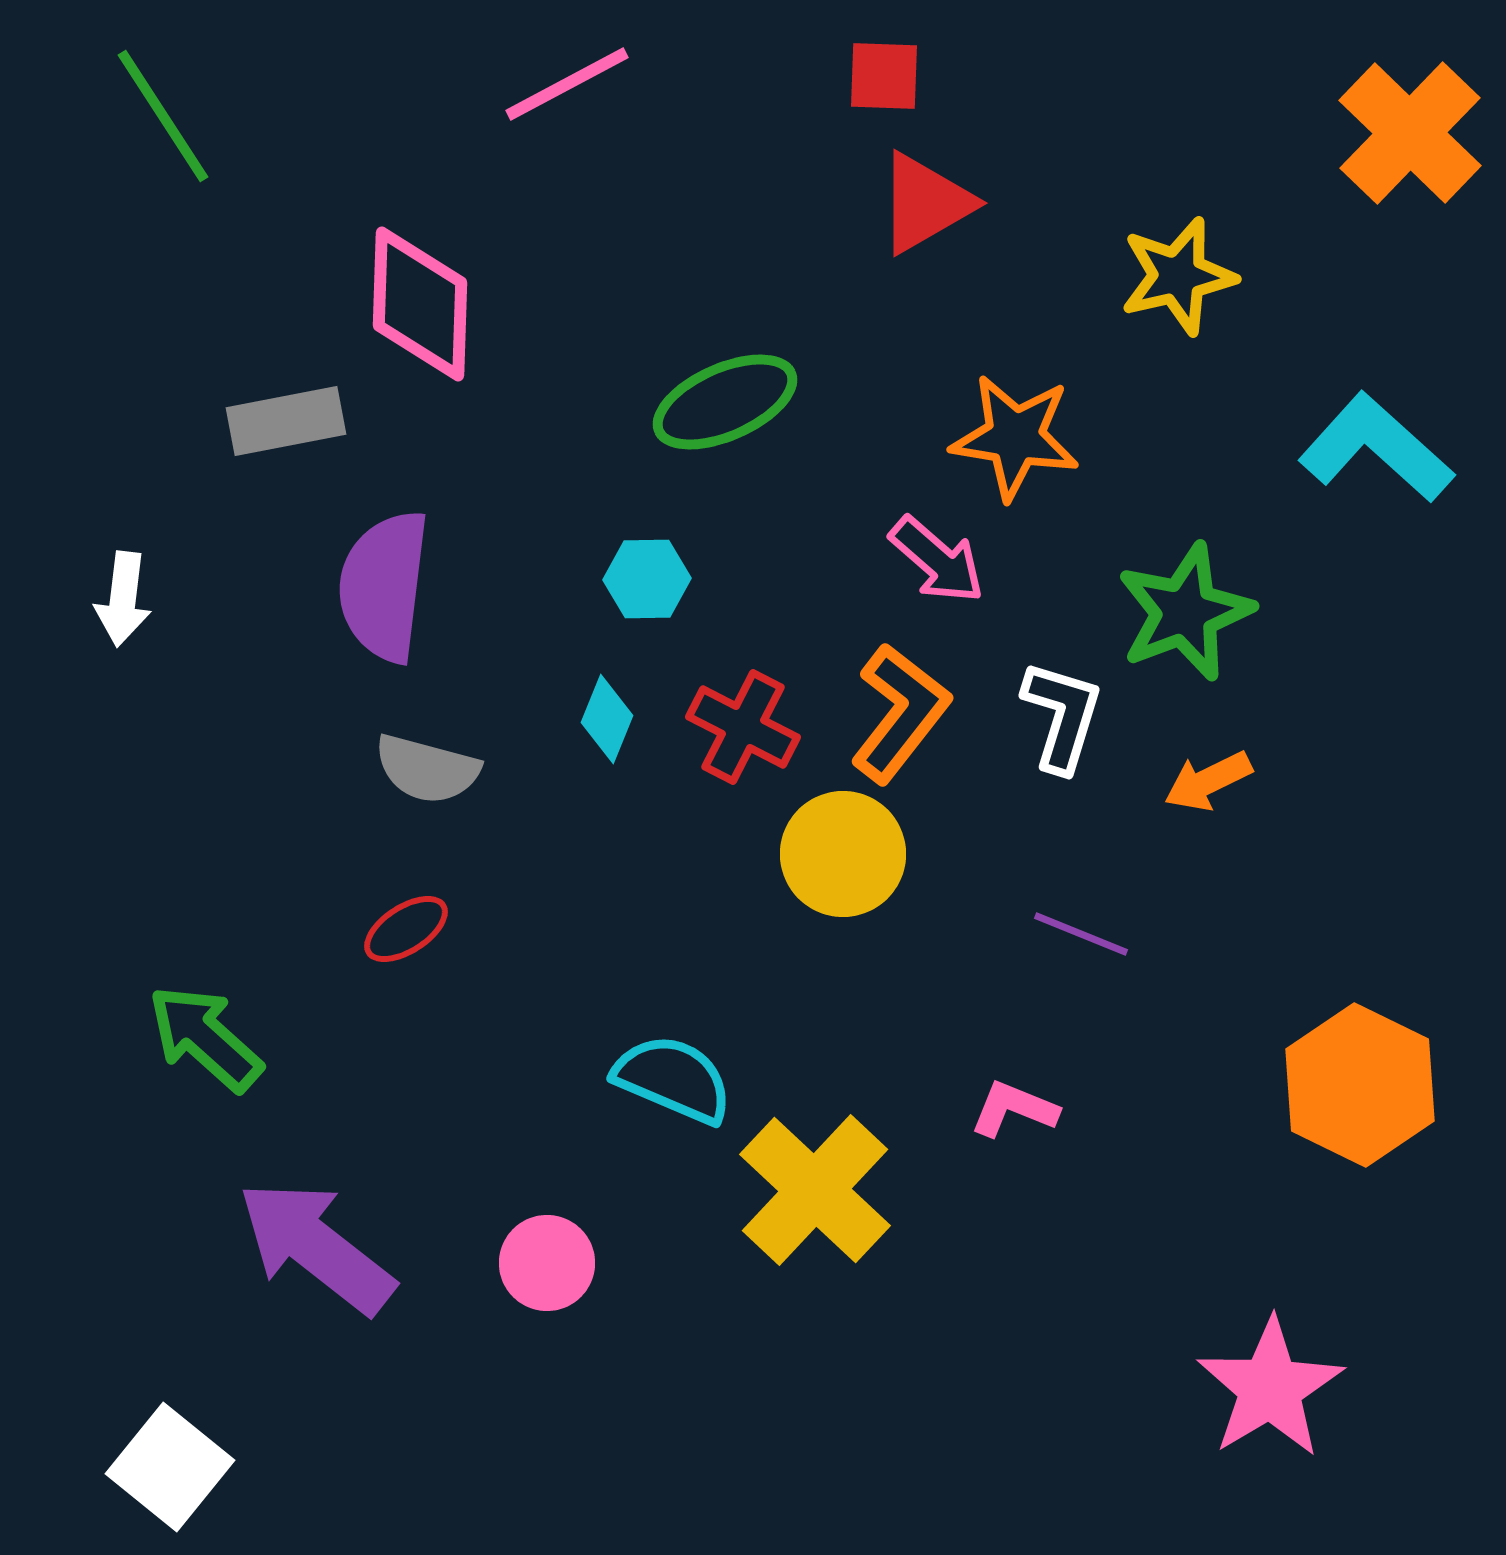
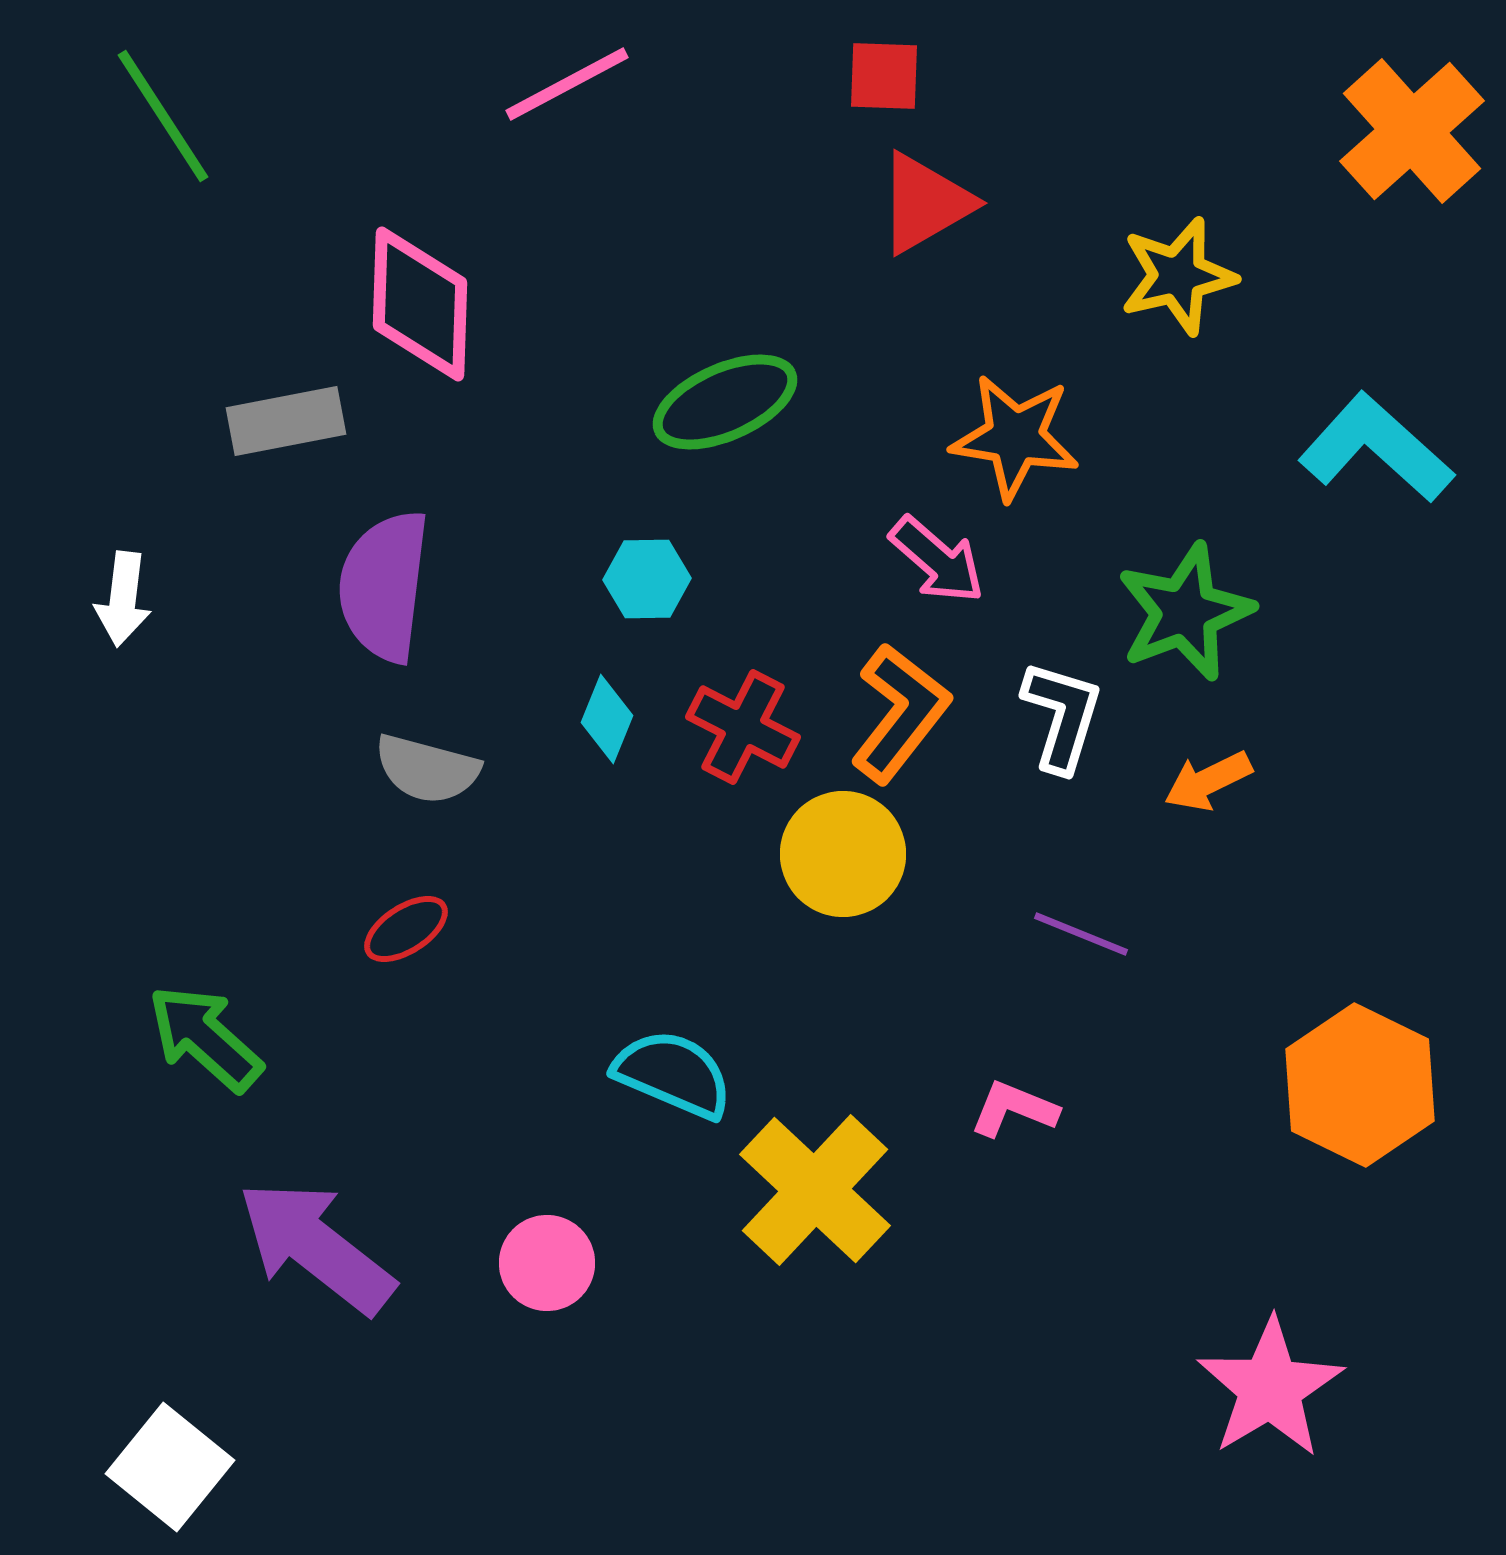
orange cross: moved 2 px right, 2 px up; rotated 4 degrees clockwise
cyan semicircle: moved 5 px up
